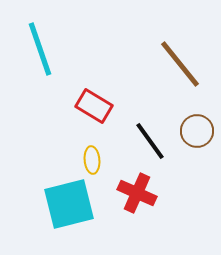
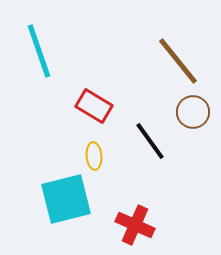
cyan line: moved 1 px left, 2 px down
brown line: moved 2 px left, 3 px up
brown circle: moved 4 px left, 19 px up
yellow ellipse: moved 2 px right, 4 px up
red cross: moved 2 px left, 32 px down
cyan square: moved 3 px left, 5 px up
